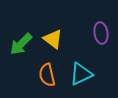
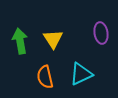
yellow triangle: rotated 20 degrees clockwise
green arrow: moved 1 px left, 3 px up; rotated 125 degrees clockwise
orange semicircle: moved 2 px left, 2 px down
